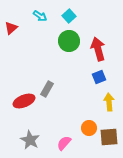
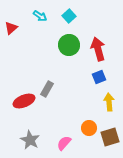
green circle: moved 4 px down
brown square: moved 1 px right; rotated 12 degrees counterclockwise
